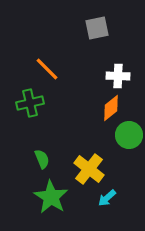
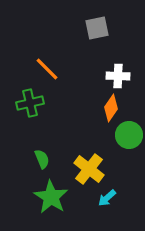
orange diamond: rotated 16 degrees counterclockwise
